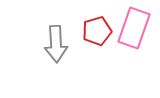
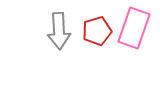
gray arrow: moved 3 px right, 13 px up
